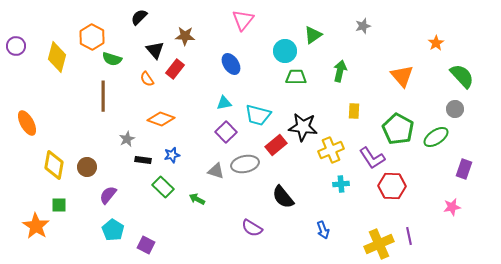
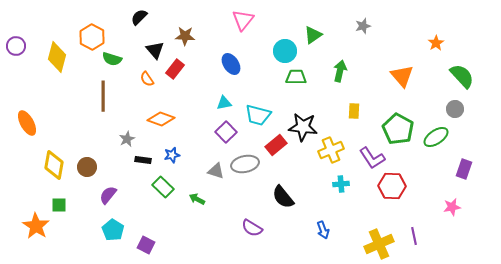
purple line at (409, 236): moved 5 px right
